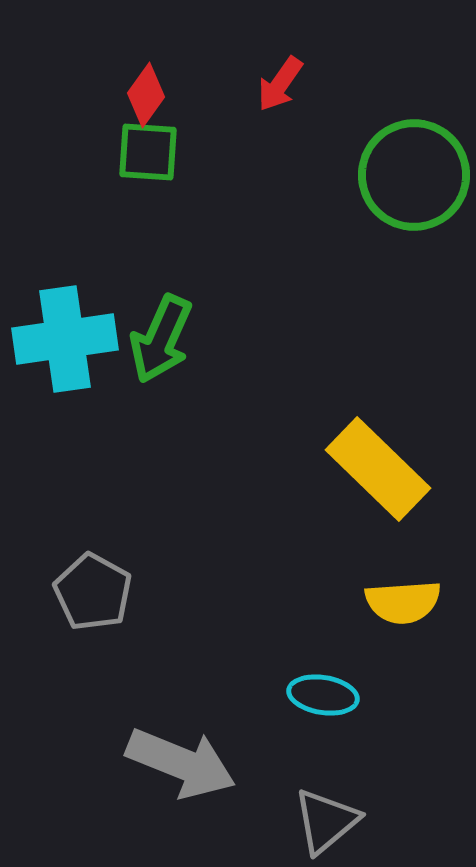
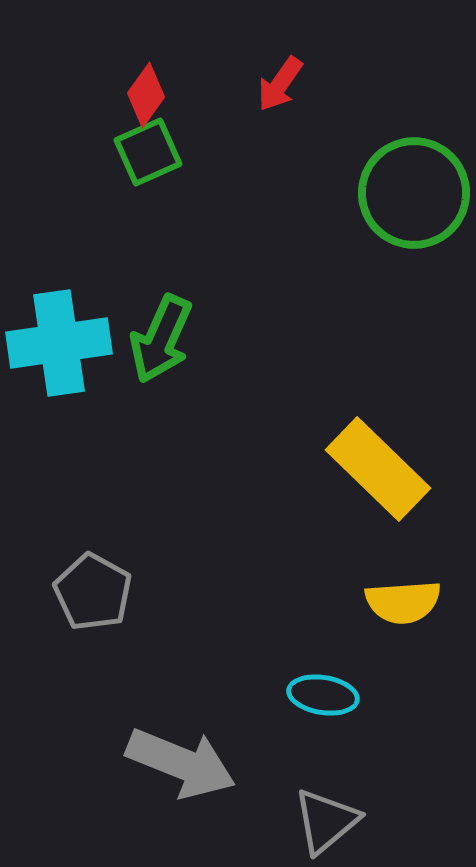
green square: rotated 28 degrees counterclockwise
green circle: moved 18 px down
cyan cross: moved 6 px left, 4 px down
